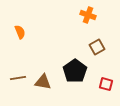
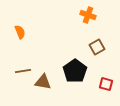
brown line: moved 5 px right, 7 px up
